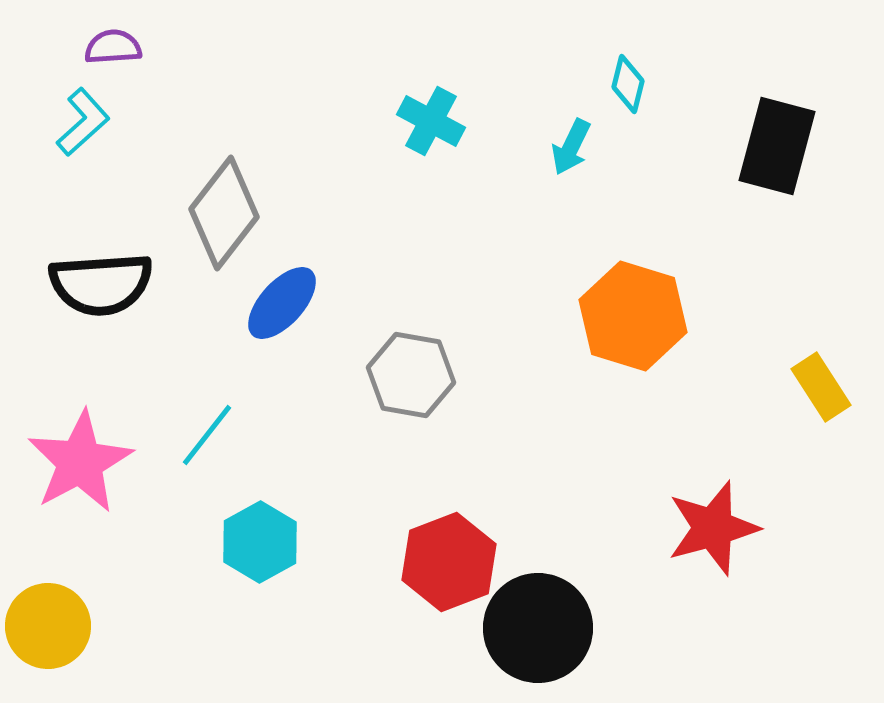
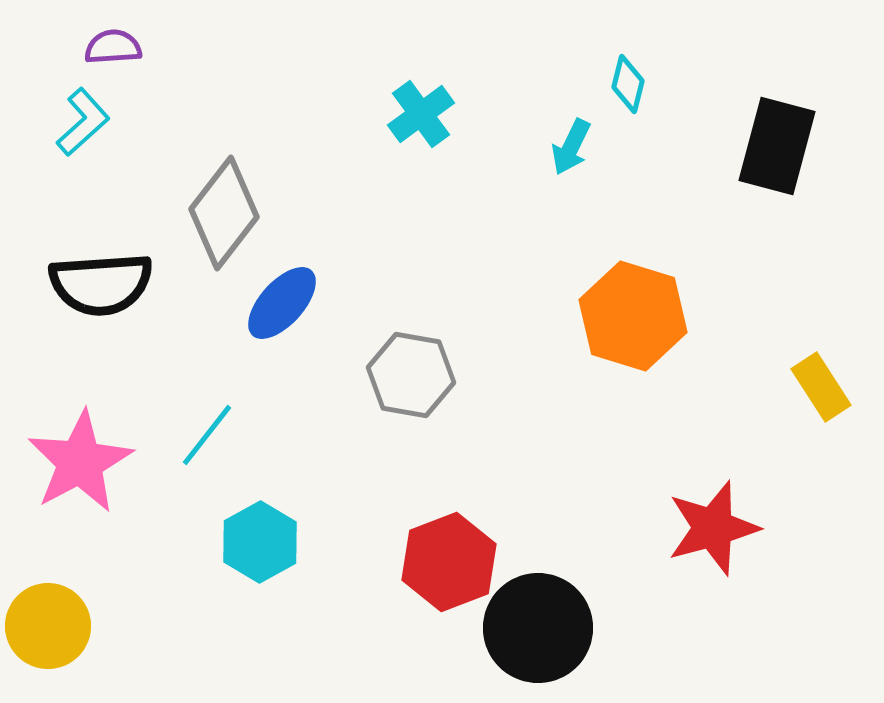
cyan cross: moved 10 px left, 7 px up; rotated 26 degrees clockwise
